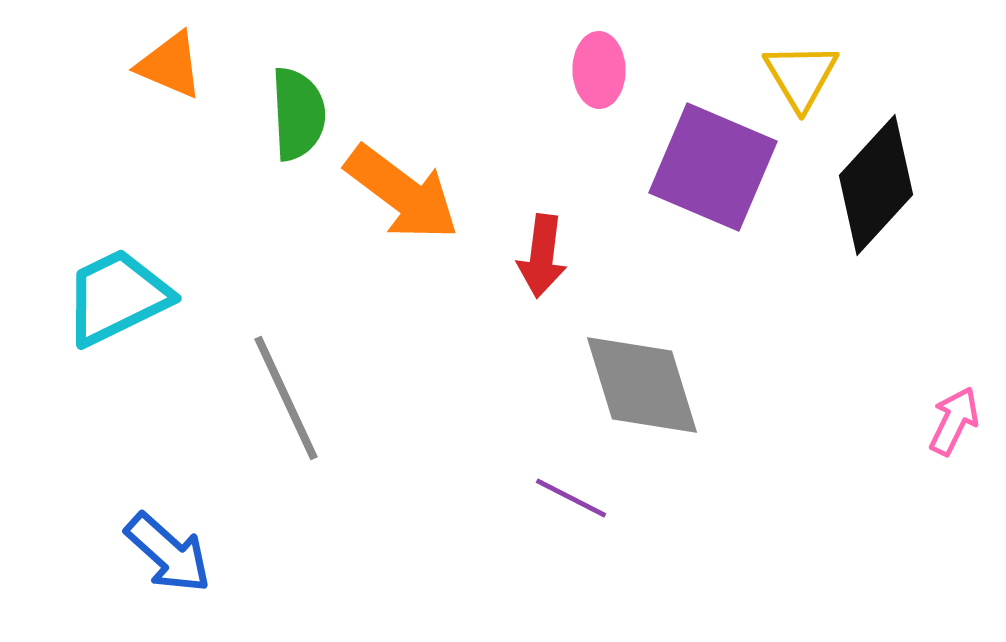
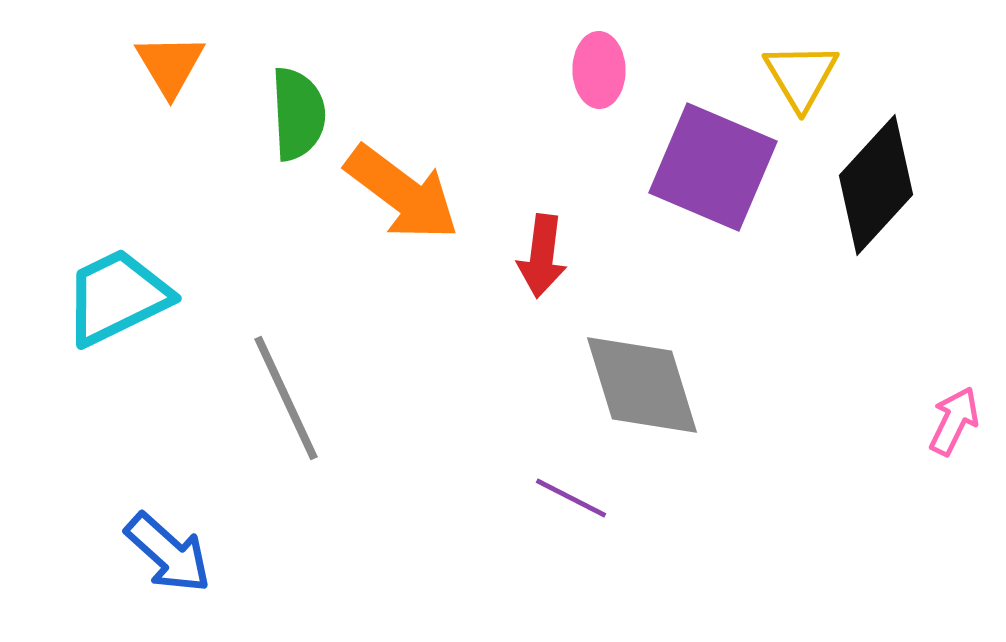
orange triangle: rotated 36 degrees clockwise
